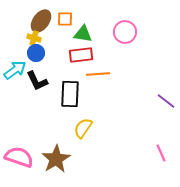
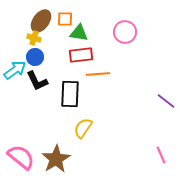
green triangle: moved 4 px left, 1 px up
blue circle: moved 1 px left, 4 px down
pink line: moved 2 px down
pink semicircle: moved 2 px right; rotated 20 degrees clockwise
